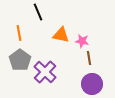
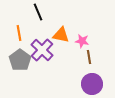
brown line: moved 1 px up
purple cross: moved 3 px left, 22 px up
